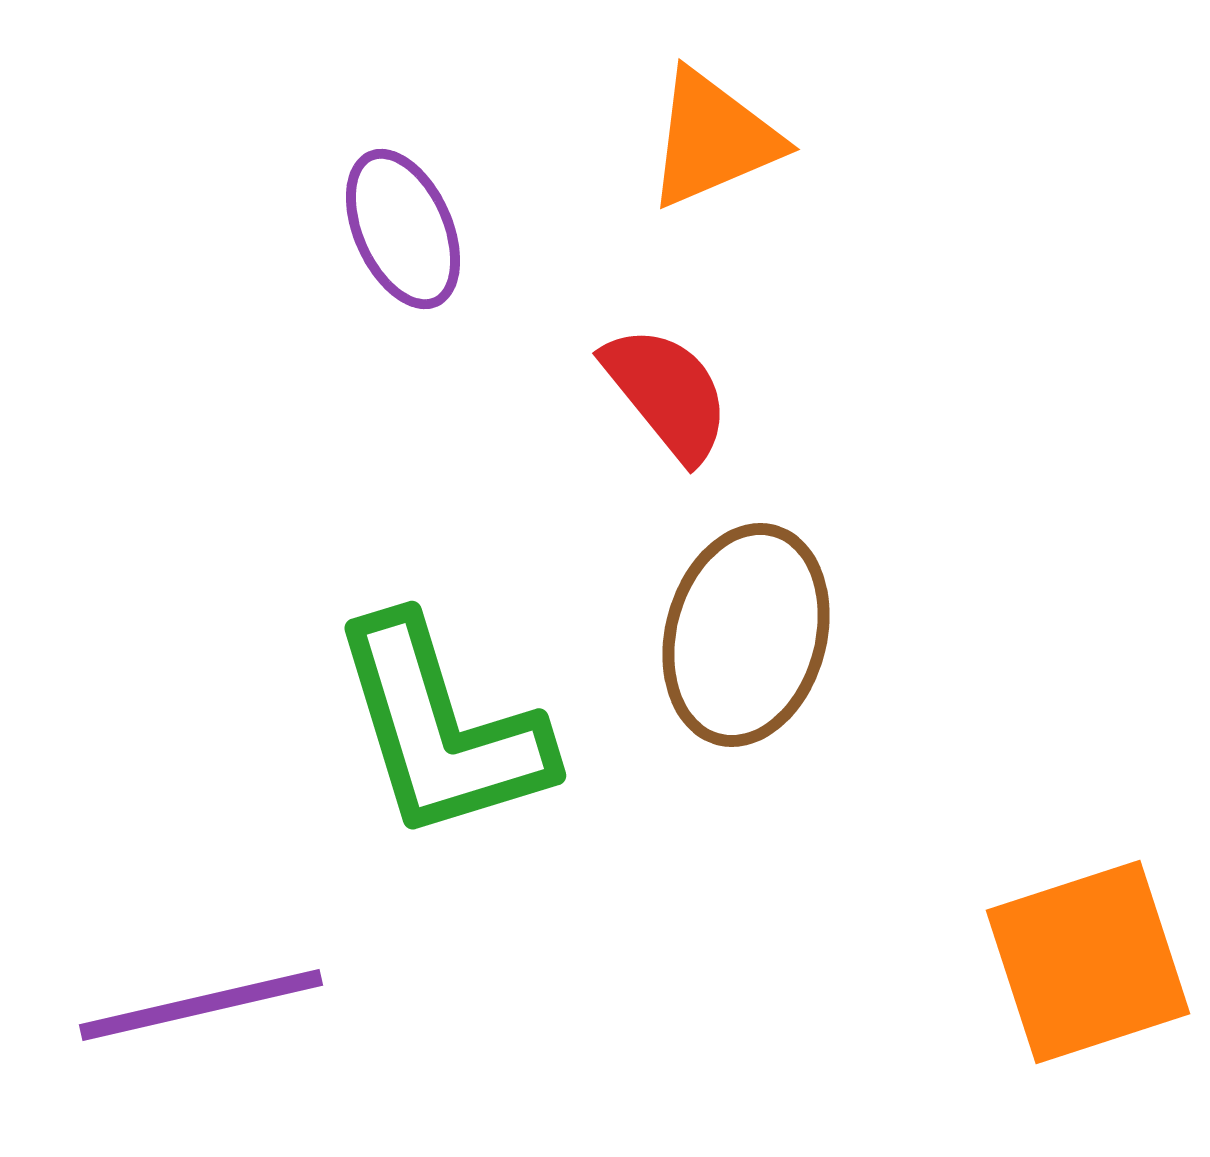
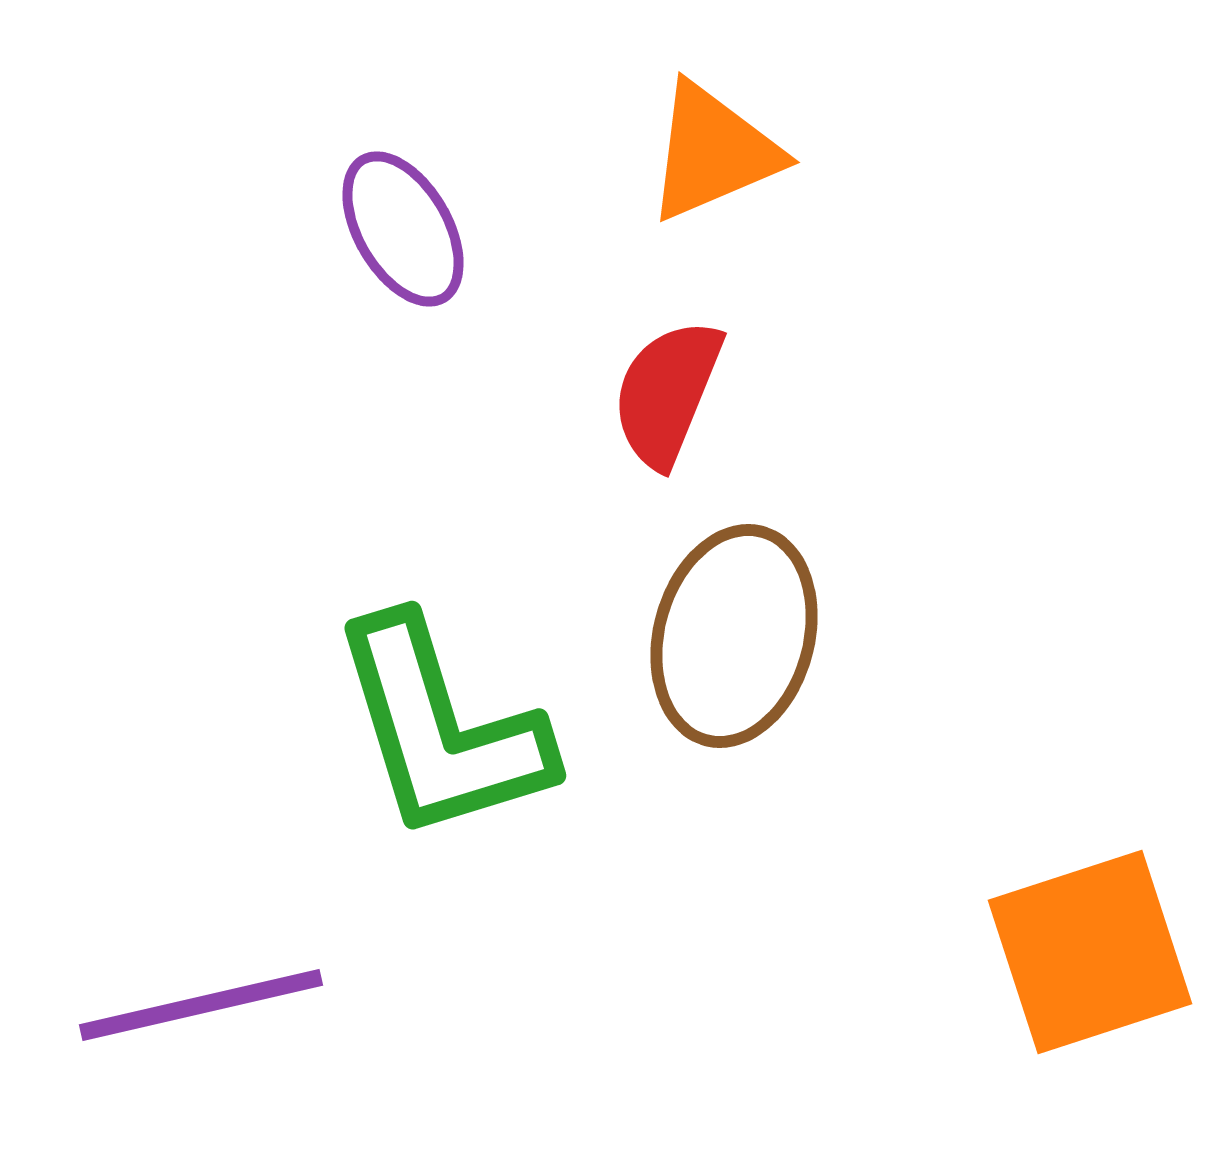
orange triangle: moved 13 px down
purple ellipse: rotated 6 degrees counterclockwise
red semicircle: rotated 119 degrees counterclockwise
brown ellipse: moved 12 px left, 1 px down
orange square: moved 2 px right, 10 px up
